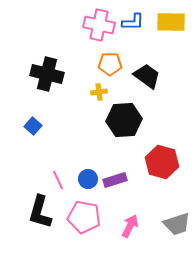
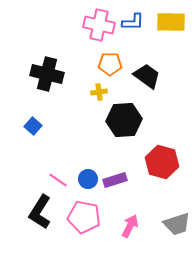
pink line: rotated 30 degrees counterclockwise
black L-shape: rotated 16 degrees clockwise
